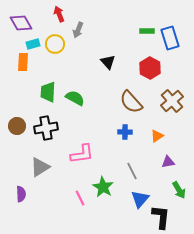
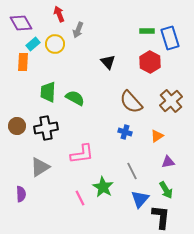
cyan rectangle: rotated 24 degrees counterclockwise
red hexagon: moved 6 px up
brown cross: moved 1 px left
blue cross: rotated 16 degrees clockwise
green arrow: moved 13 px left
